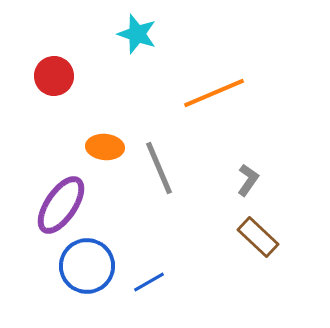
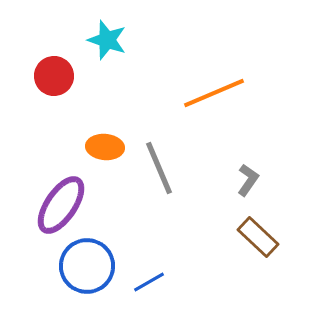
cyan star: moved 30 px left, 6 px down
